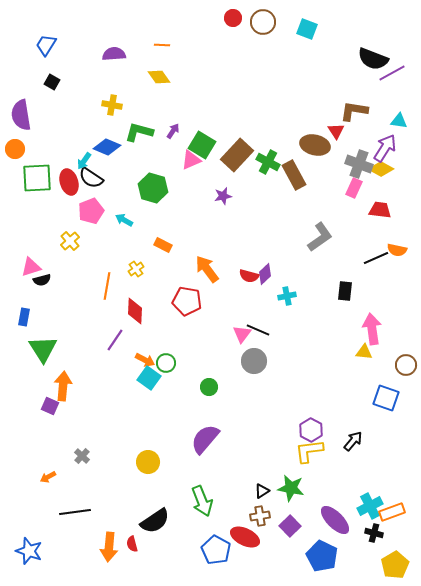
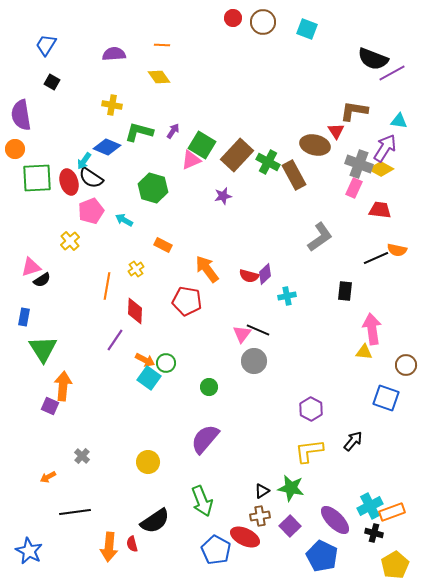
black semicircle at (42, 280): rotated 18 degrees counterclockwise
purple hexagon at (311, 430): moved 21 px up
blue star at (29, 551): rotated 8 degrees clockwise
